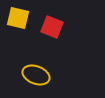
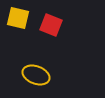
red square: moved 1 px left, 2 px up
